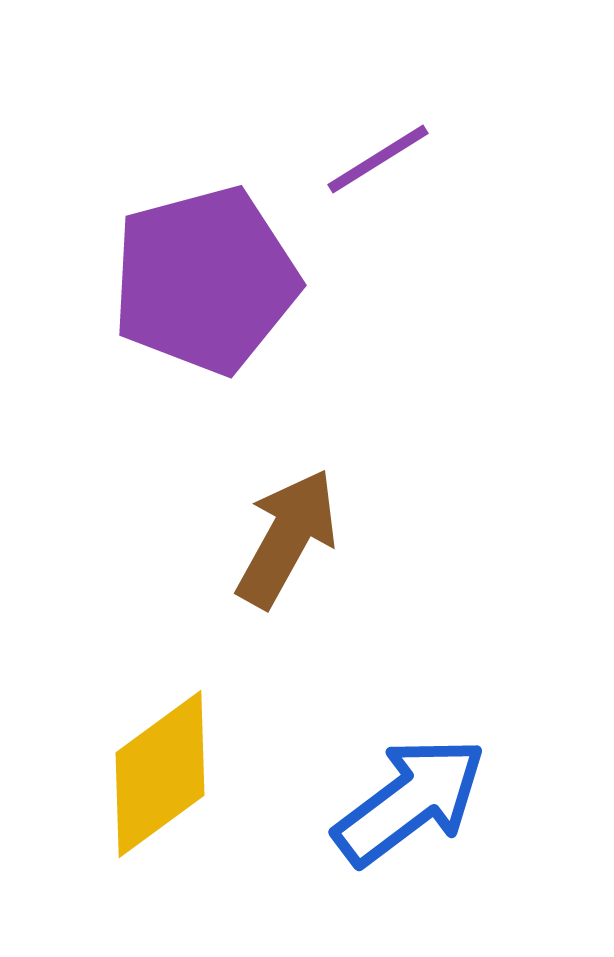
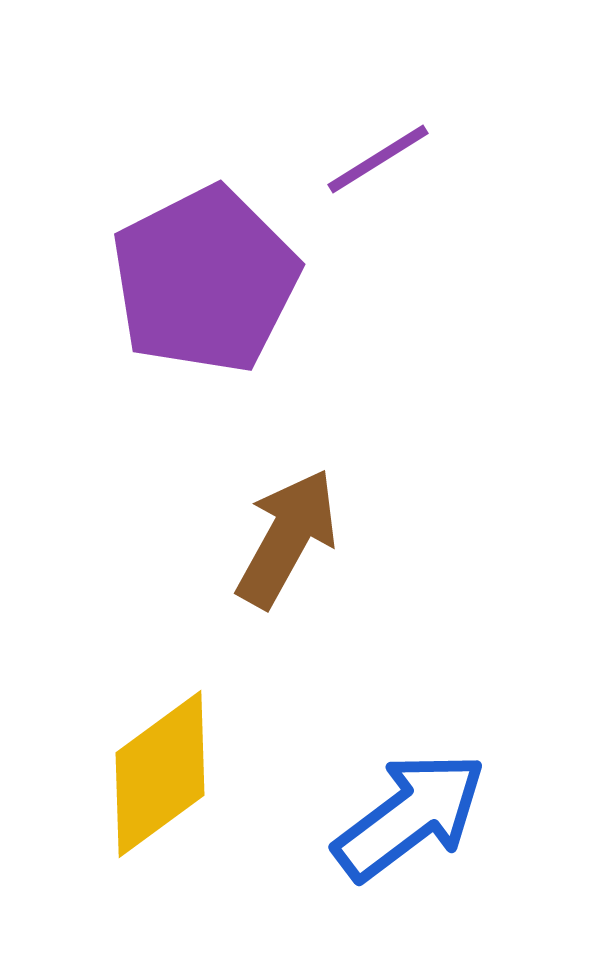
purple pentagon: rotated 12 degrees counterclockwise
blue arrow: moved 15 px down
